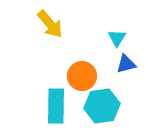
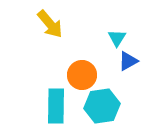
blue triangle: moved 2 px right, 3 px up; rotated 15 degrees counterclockwise
orange circle: moved 1 px up
